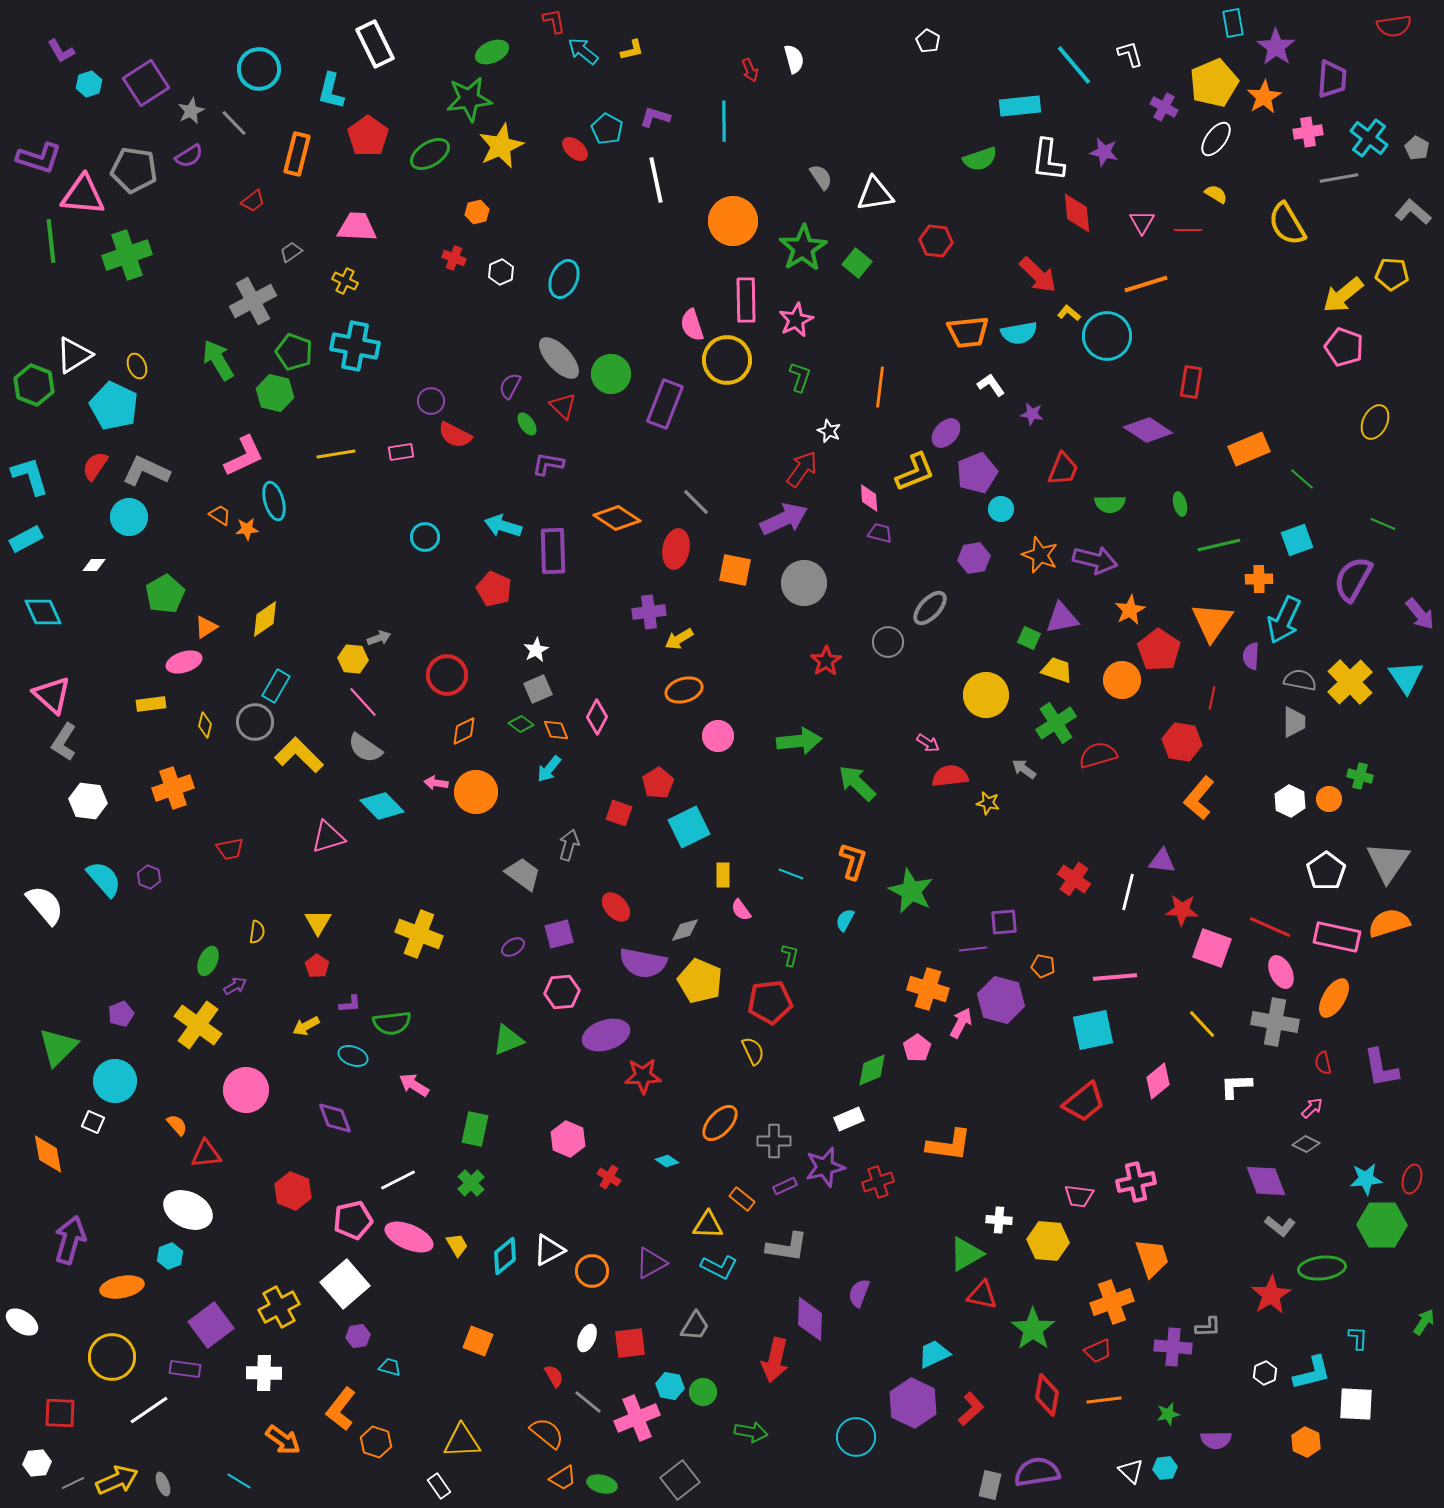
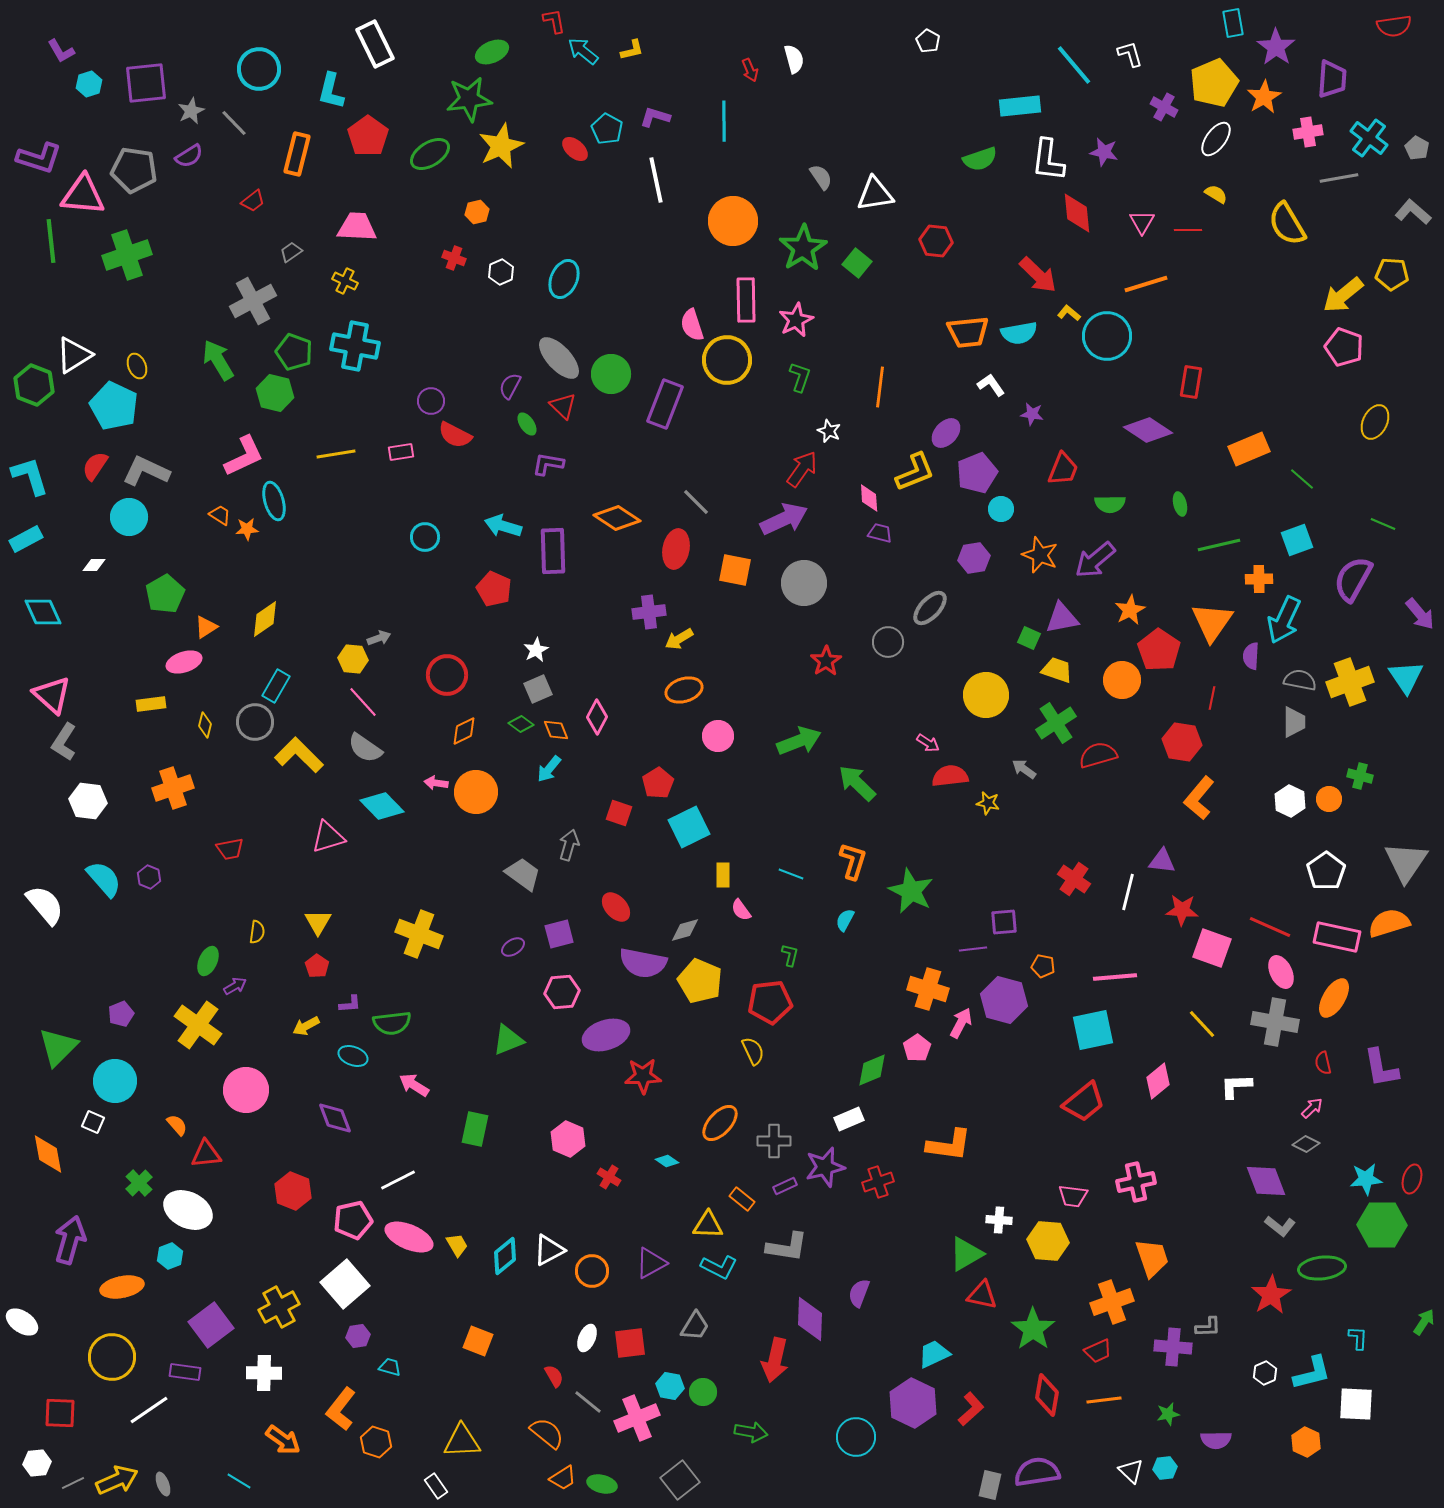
purple square at (146, 83): rotated 27 degrees clockwise
purple arrow at (1095, 560): rotated 126 degrees clockwise
yellow cross at (1350, 682): rotated 24 degrees clockwise
green arrow at (799, 741): rotated 15 degrees counterclockwise
gray triangle at (1388, 862): moved 18 px right
purple hexagon at (1001, 1000): moved 3 px right
green cross at (471, 1183): moved 332 px left
pink trapezoid at (1079, 1196): moved 6 px left
purple rectangle at (185, 1369): moved 3 px down
white rectangle at (439, 1486): moved 3 px left
